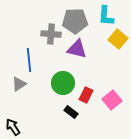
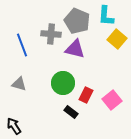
gray pentagon: moved 2 px right; rotated 25 degrees clockwise
yellow square: moved 1 px left
purple triangle: moved 2 px left
blue line: moved 7 px left, 15 px up; rotated 15 degrees counterclockwise
gray triangle: rotated 49 degrees clockwise
black arrow: moved 1 px right, 1 px up
